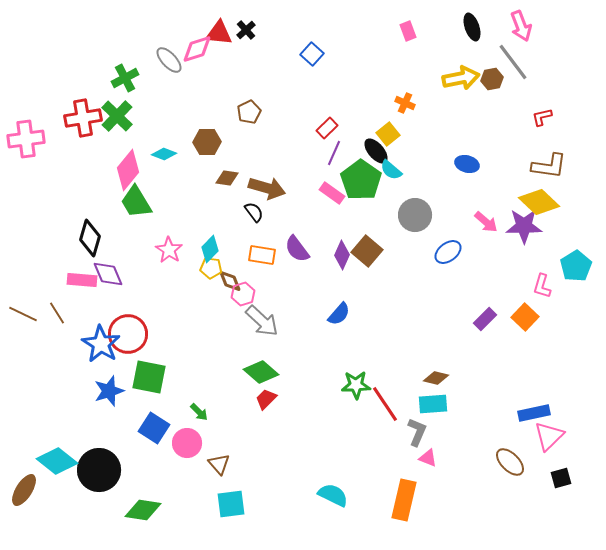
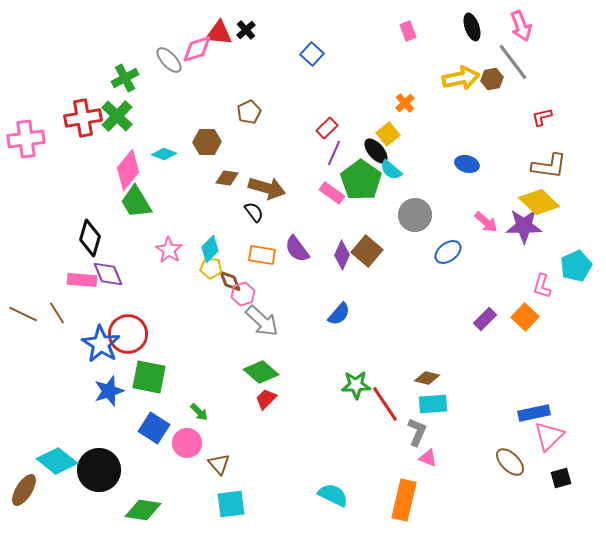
orange cross at (405, 103): rotated 24 degrees clockwise
cyan pentagon at (576, 266): rotated 8 degrees clockwise
brown diamond at (436, 378): moved 9 px left
